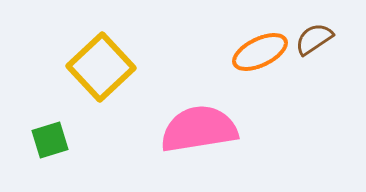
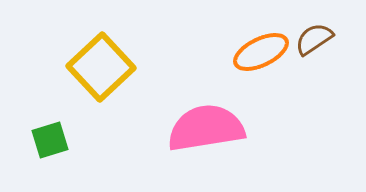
orange ellipse: moved 1 px right
pink semicircle: moved 7 px right, 1 px up
